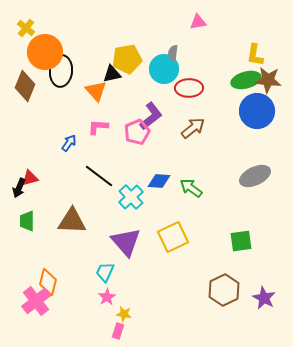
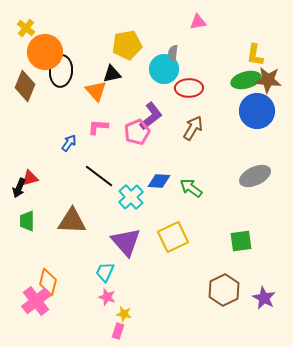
yellow pentagon: moved 14 px up
brown arrow: rotated 20 degrees counterclockwise
pink star: rotated 24 degrees counterclockwise
